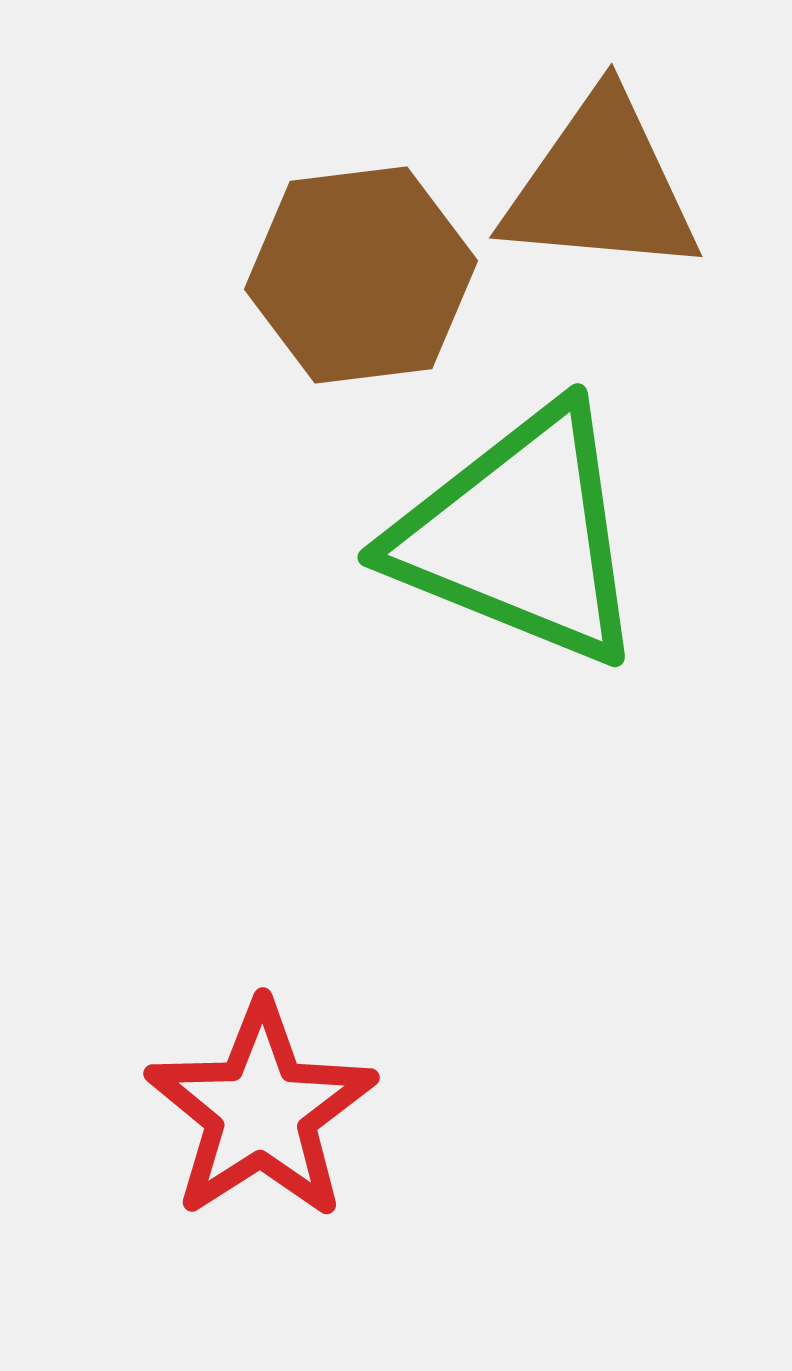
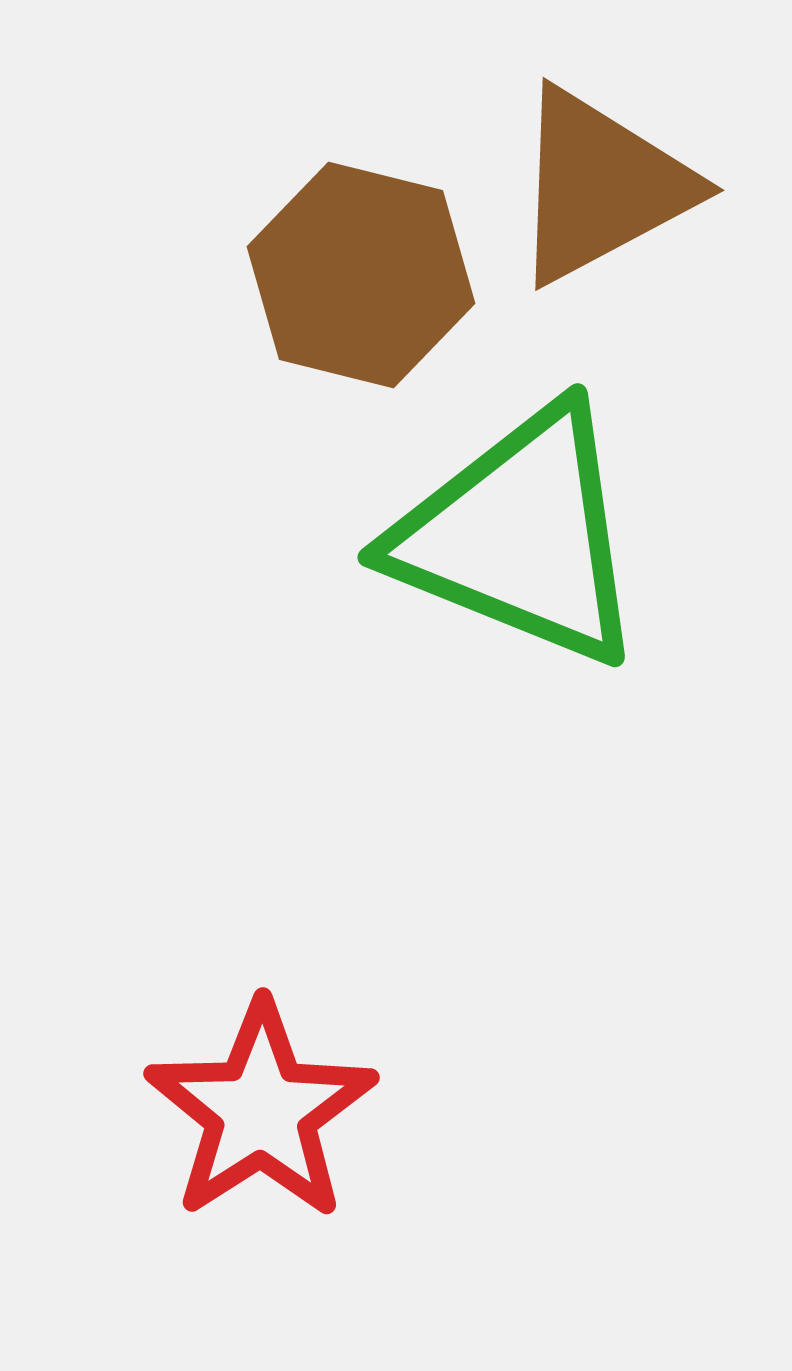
brown triangle: rotated 33 degrees counterclockwise
brown hexagon: rotated 21 degrees clockwise
